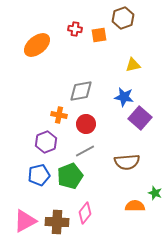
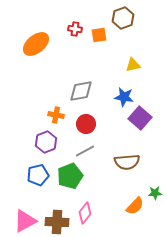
orange ellipse: moved 1 px left, 1 px up
orange cross: moved 3 px left
blue pentagon: moved 1 px left
green star: rotated 24 degrees counterclockwise
orange semicircle: rotated 132 degrees clockwise
